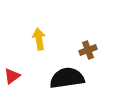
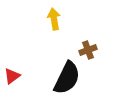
yellow arrow: moved 15 px right, 20 px up
black semicircle: rotated 124 degrees clockwise
